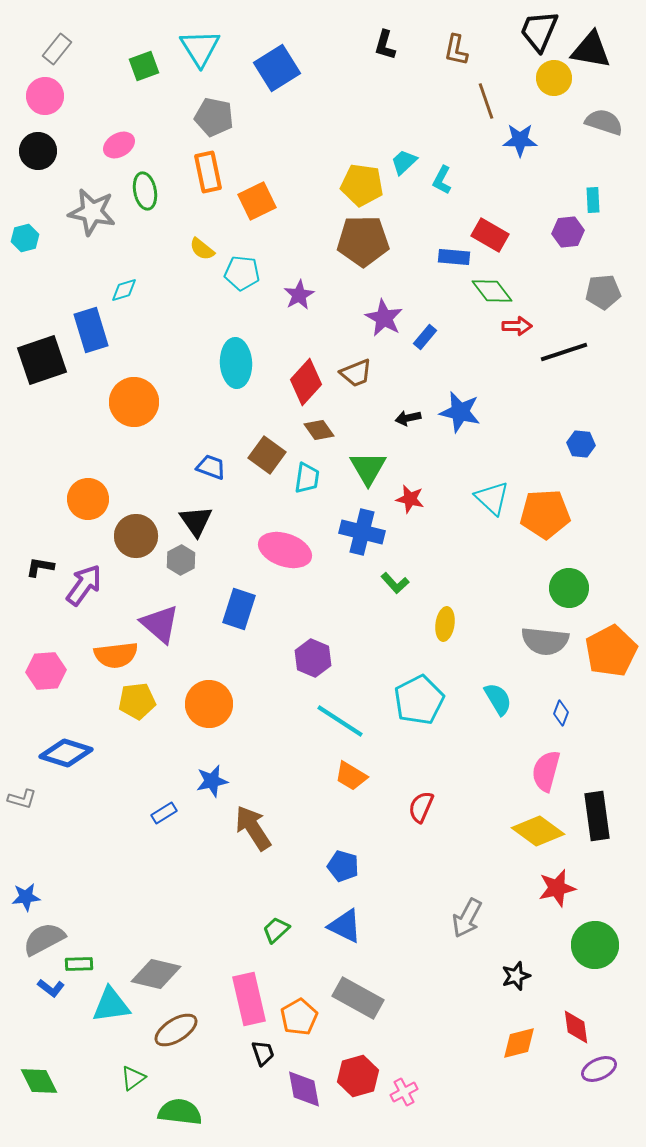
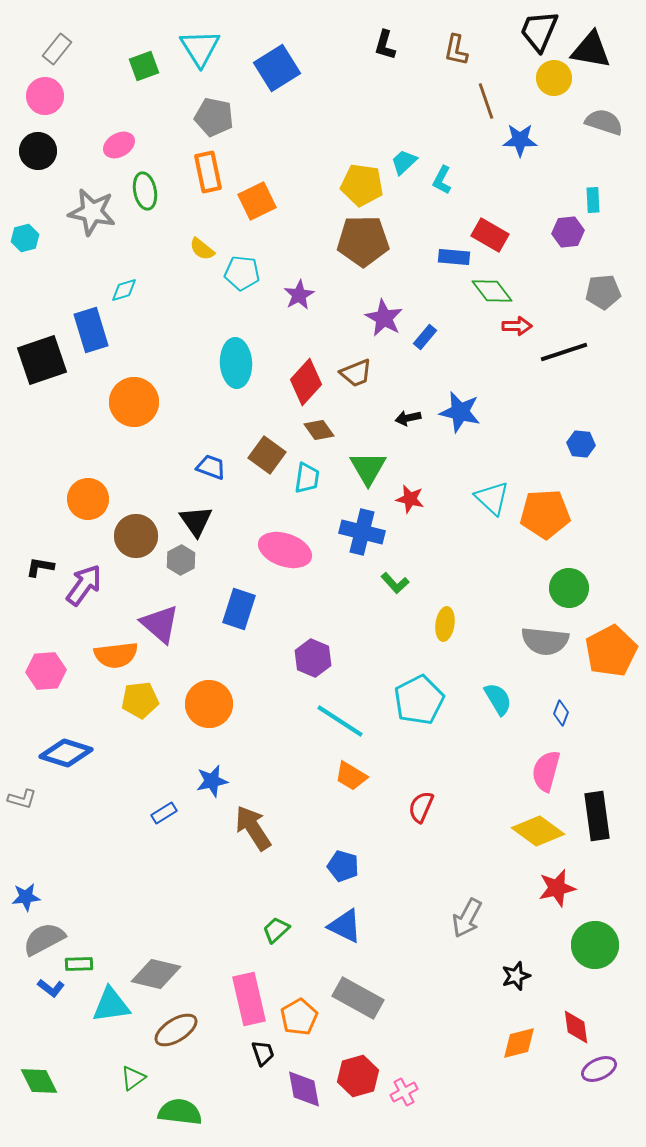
yellow pentagon at (137, 701): moved 3 px right, 1 px up
